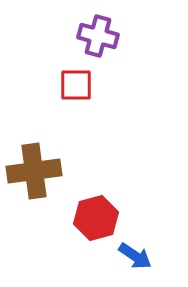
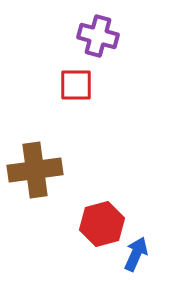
brown cross: moved 1 px right, 1 px up
red hexagon: moved 6 px right, 6 px down
blue arrow: moved 1 px right, 2 px up; rotated 100 degrees counterclockwise
